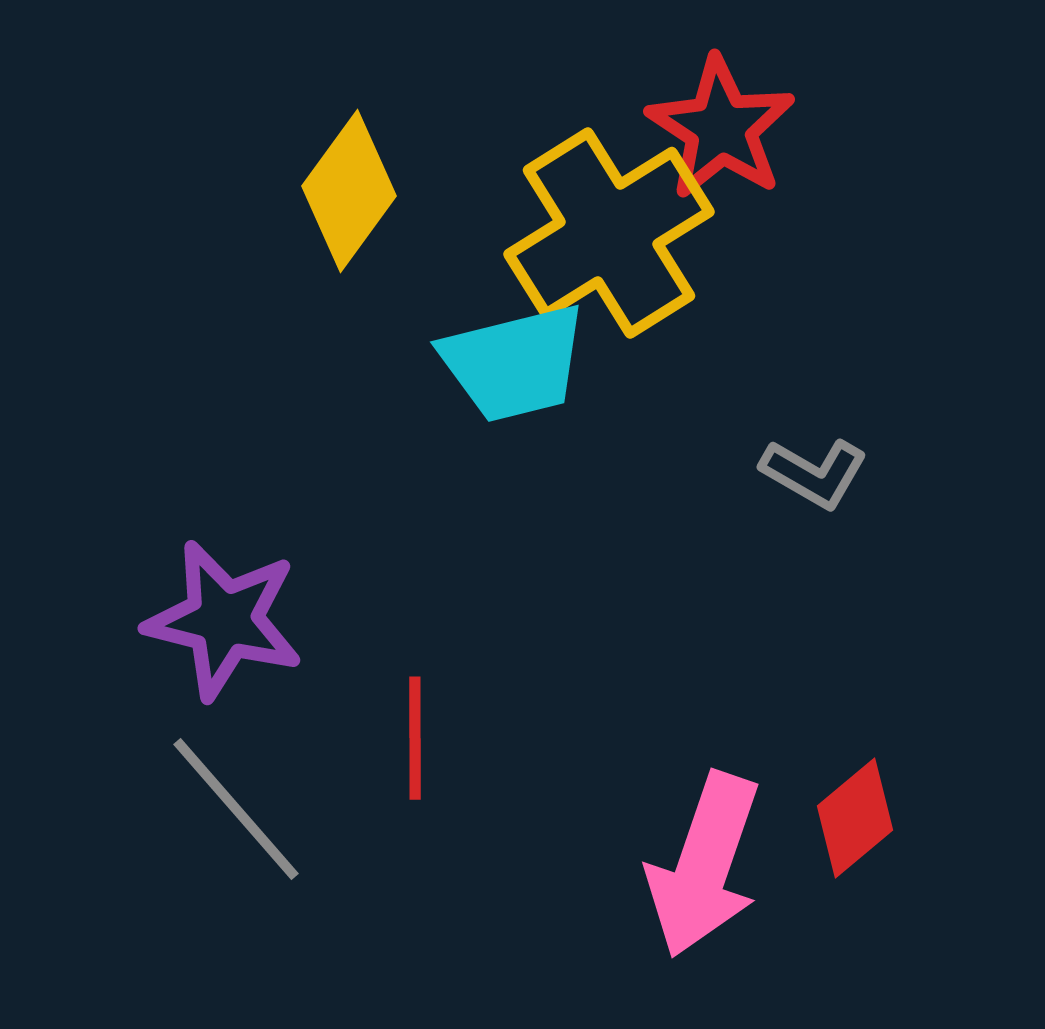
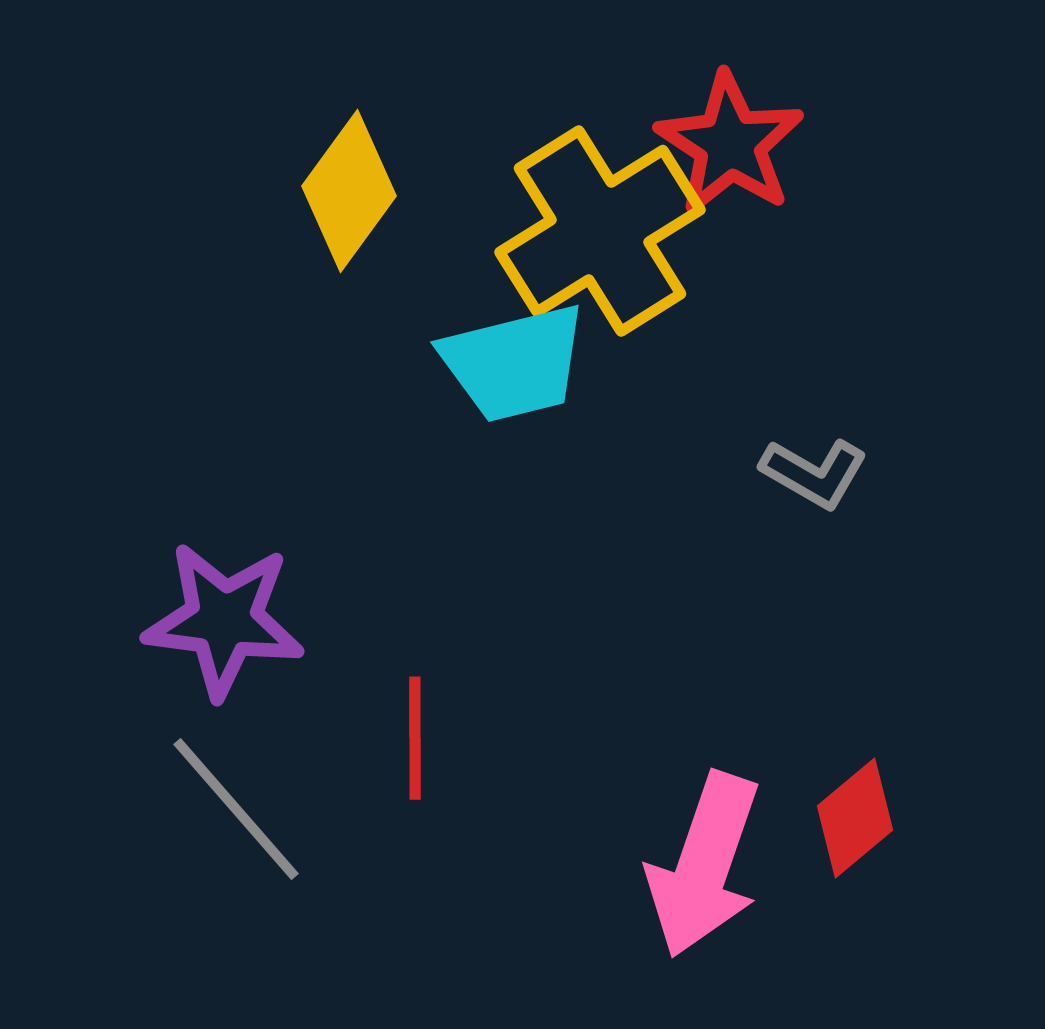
red star: moved 9 px right, 16 px down
yellow cross: moved 9 px left, 2 px up
purple star: rotated 7 degrees counterclockwise
